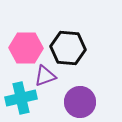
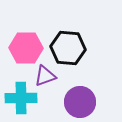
cyan cross: rotated 12 degrees clockwise
